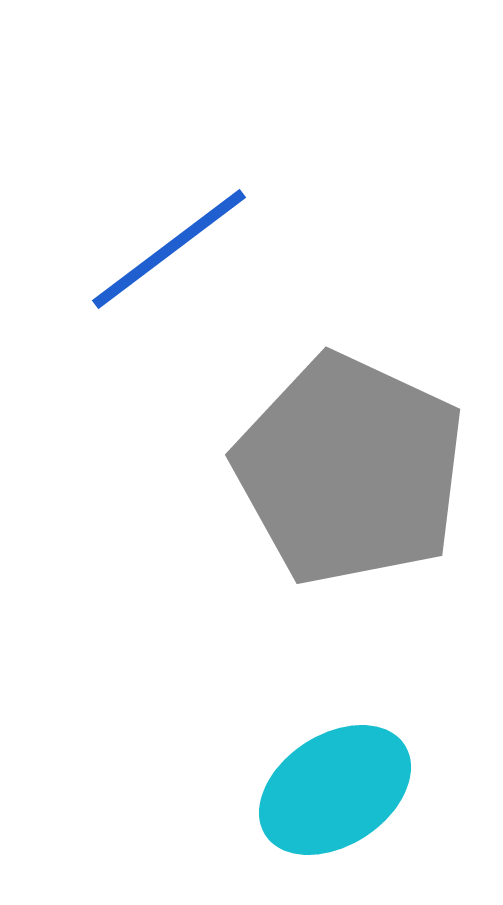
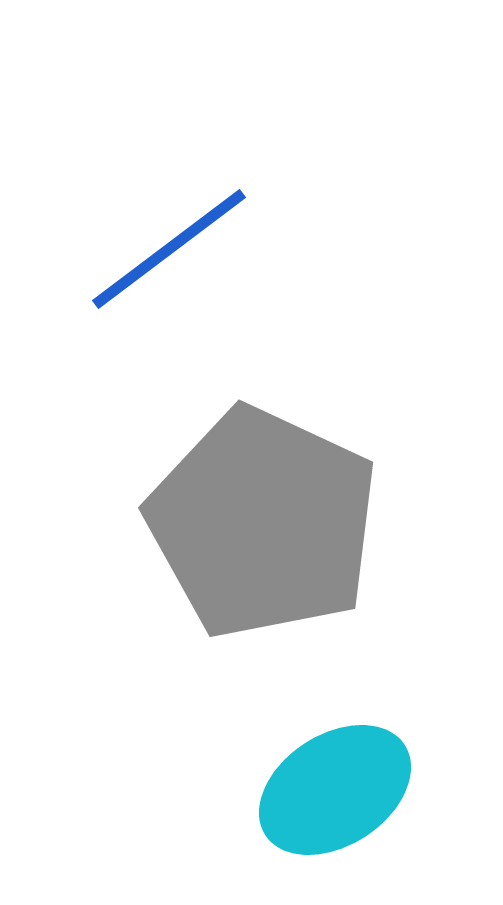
gray pentagon: moved 87 px left, 53 px down
